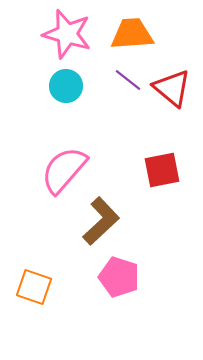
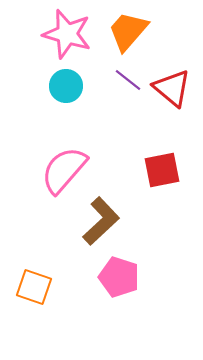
orange trapezoid: moved 4 px left, 3 px up; rotated 45 degrees counterclockwise
